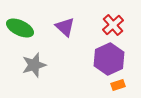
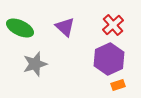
gray star: moved 1 px right, 1 px up
